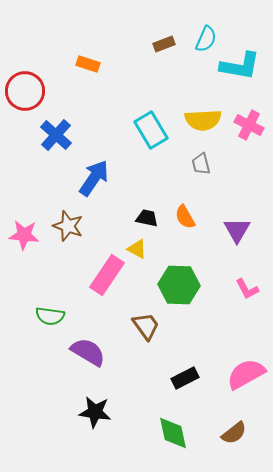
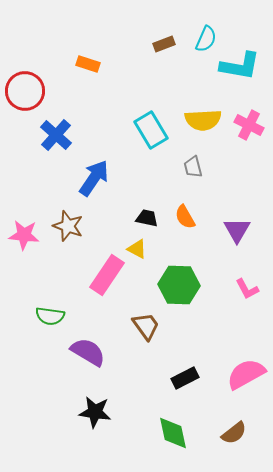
gray trapezoid: moved 8 px left, 3 px down
